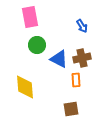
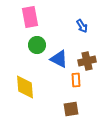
brown cross: moved 5 px right, 3 px down
